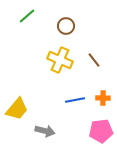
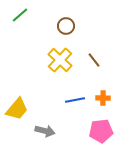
green line: moved 7 px left, 1 px up
yellow cross: rotated 20 degrees clockwise
